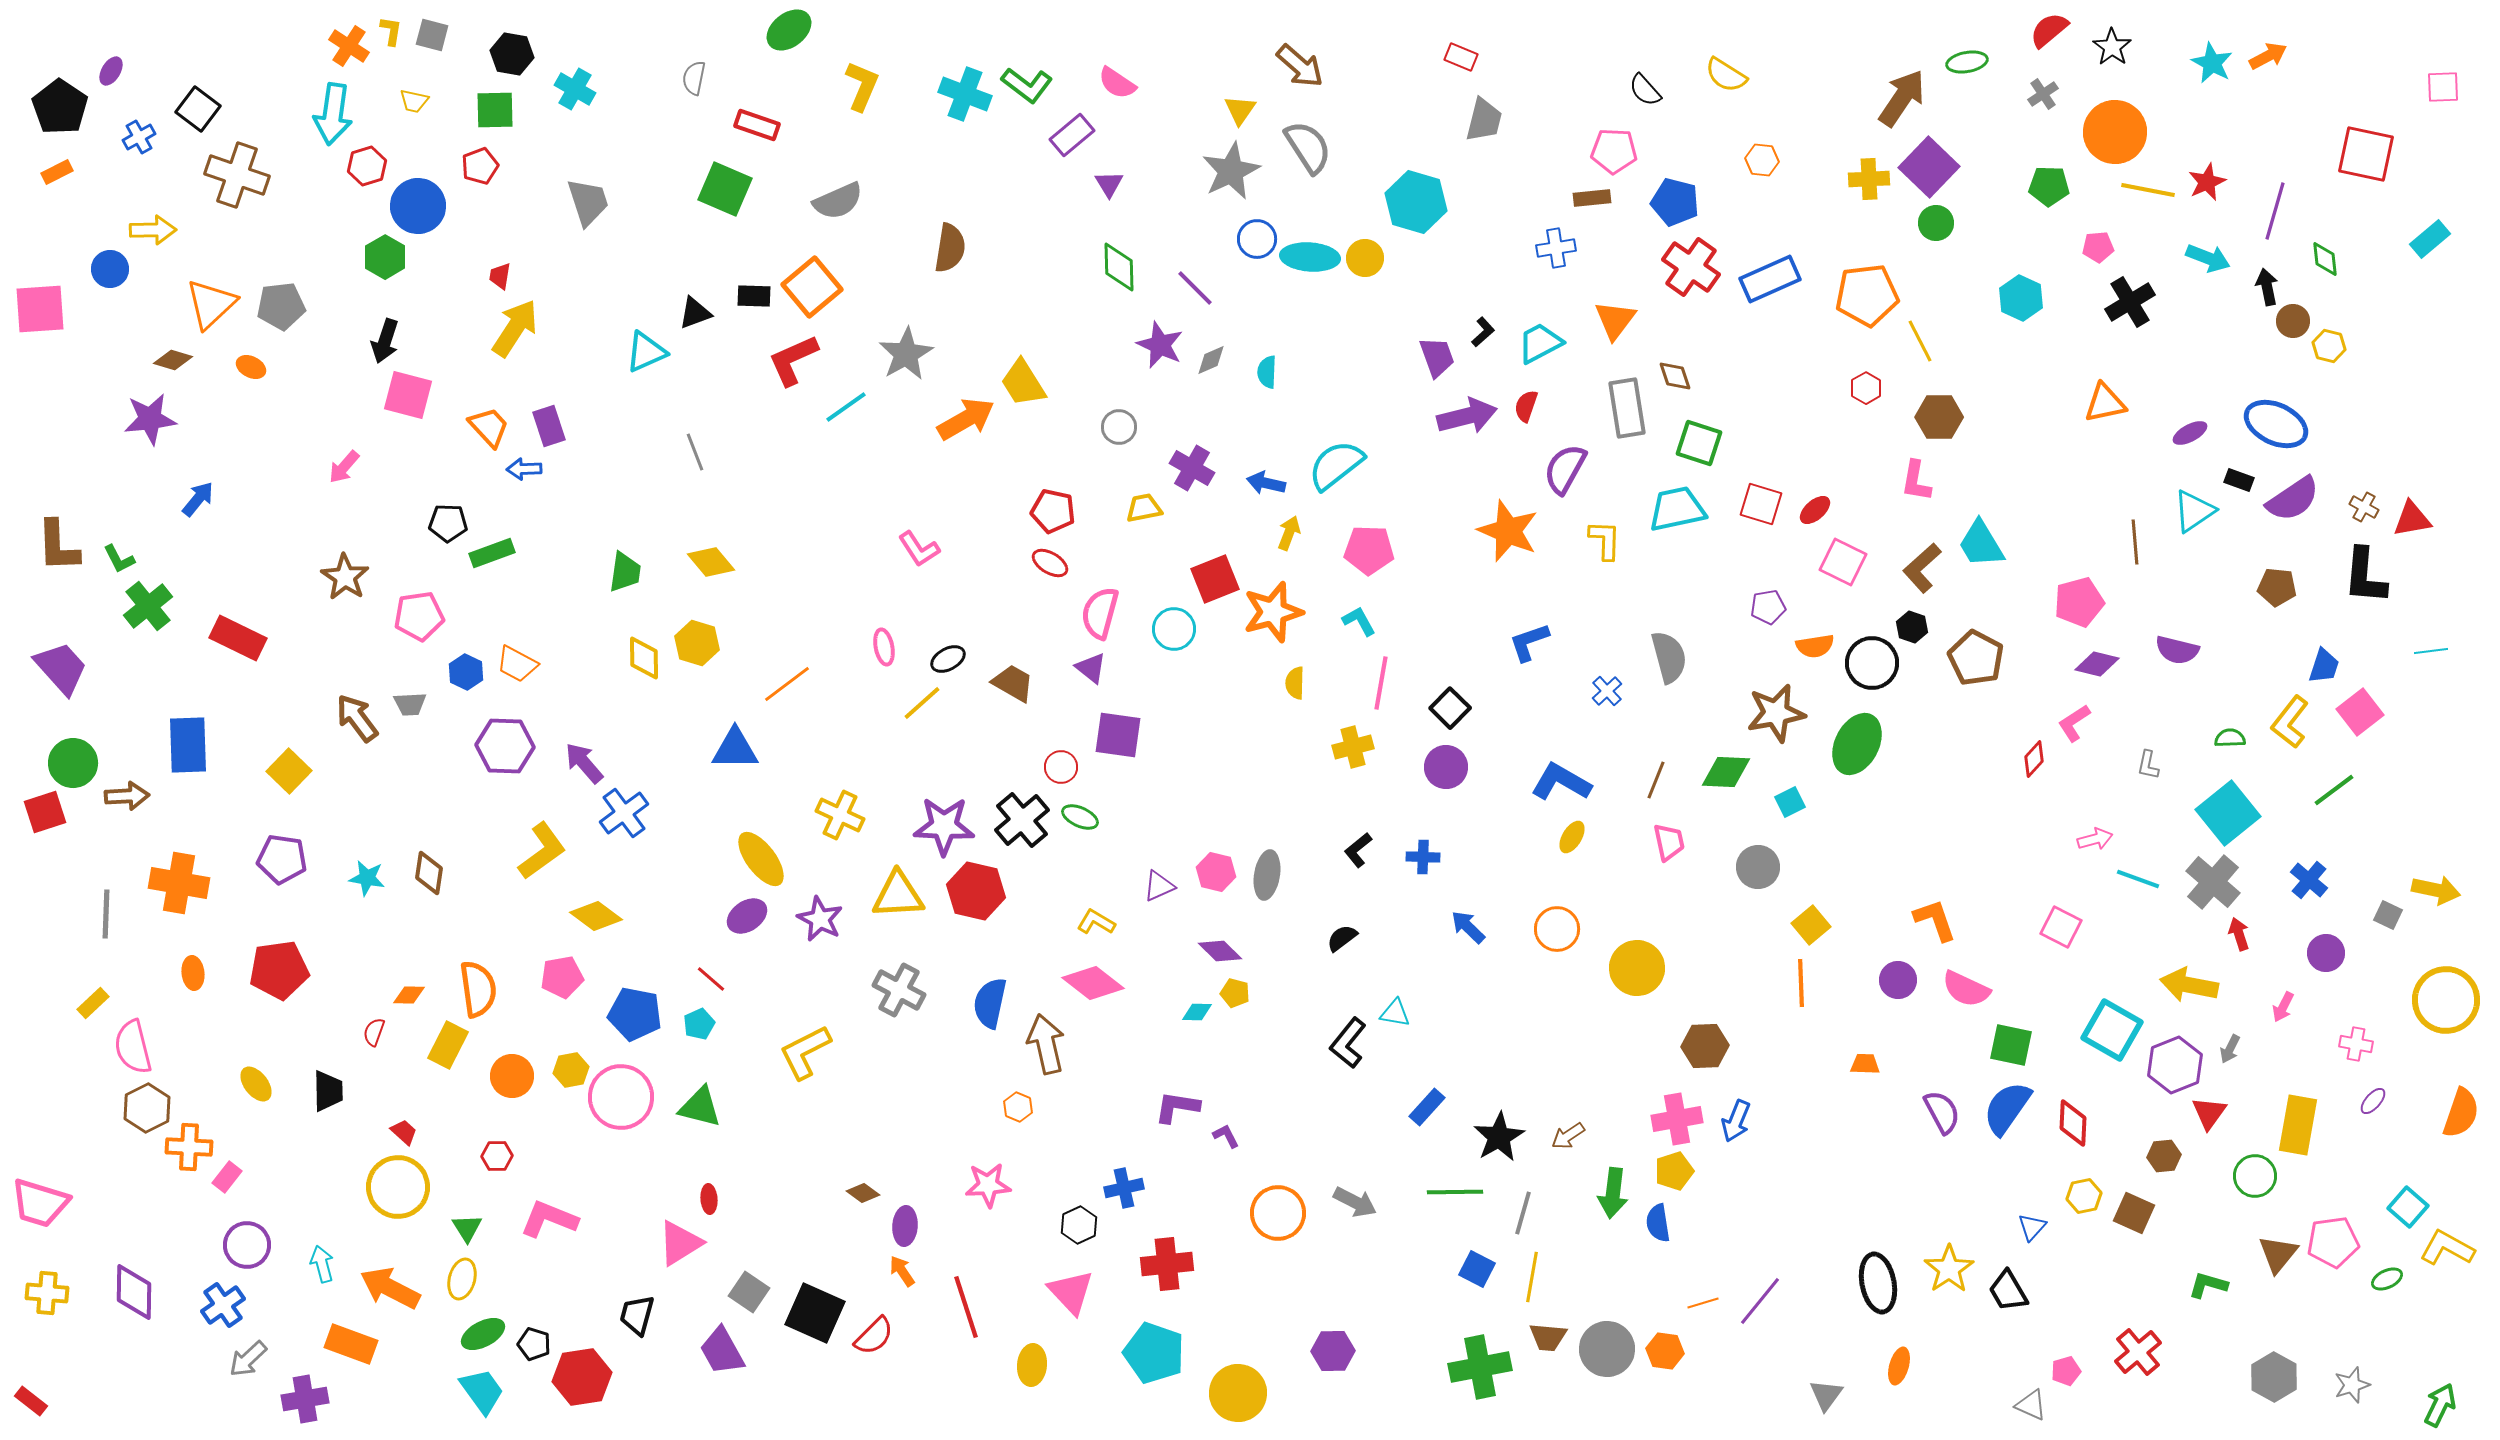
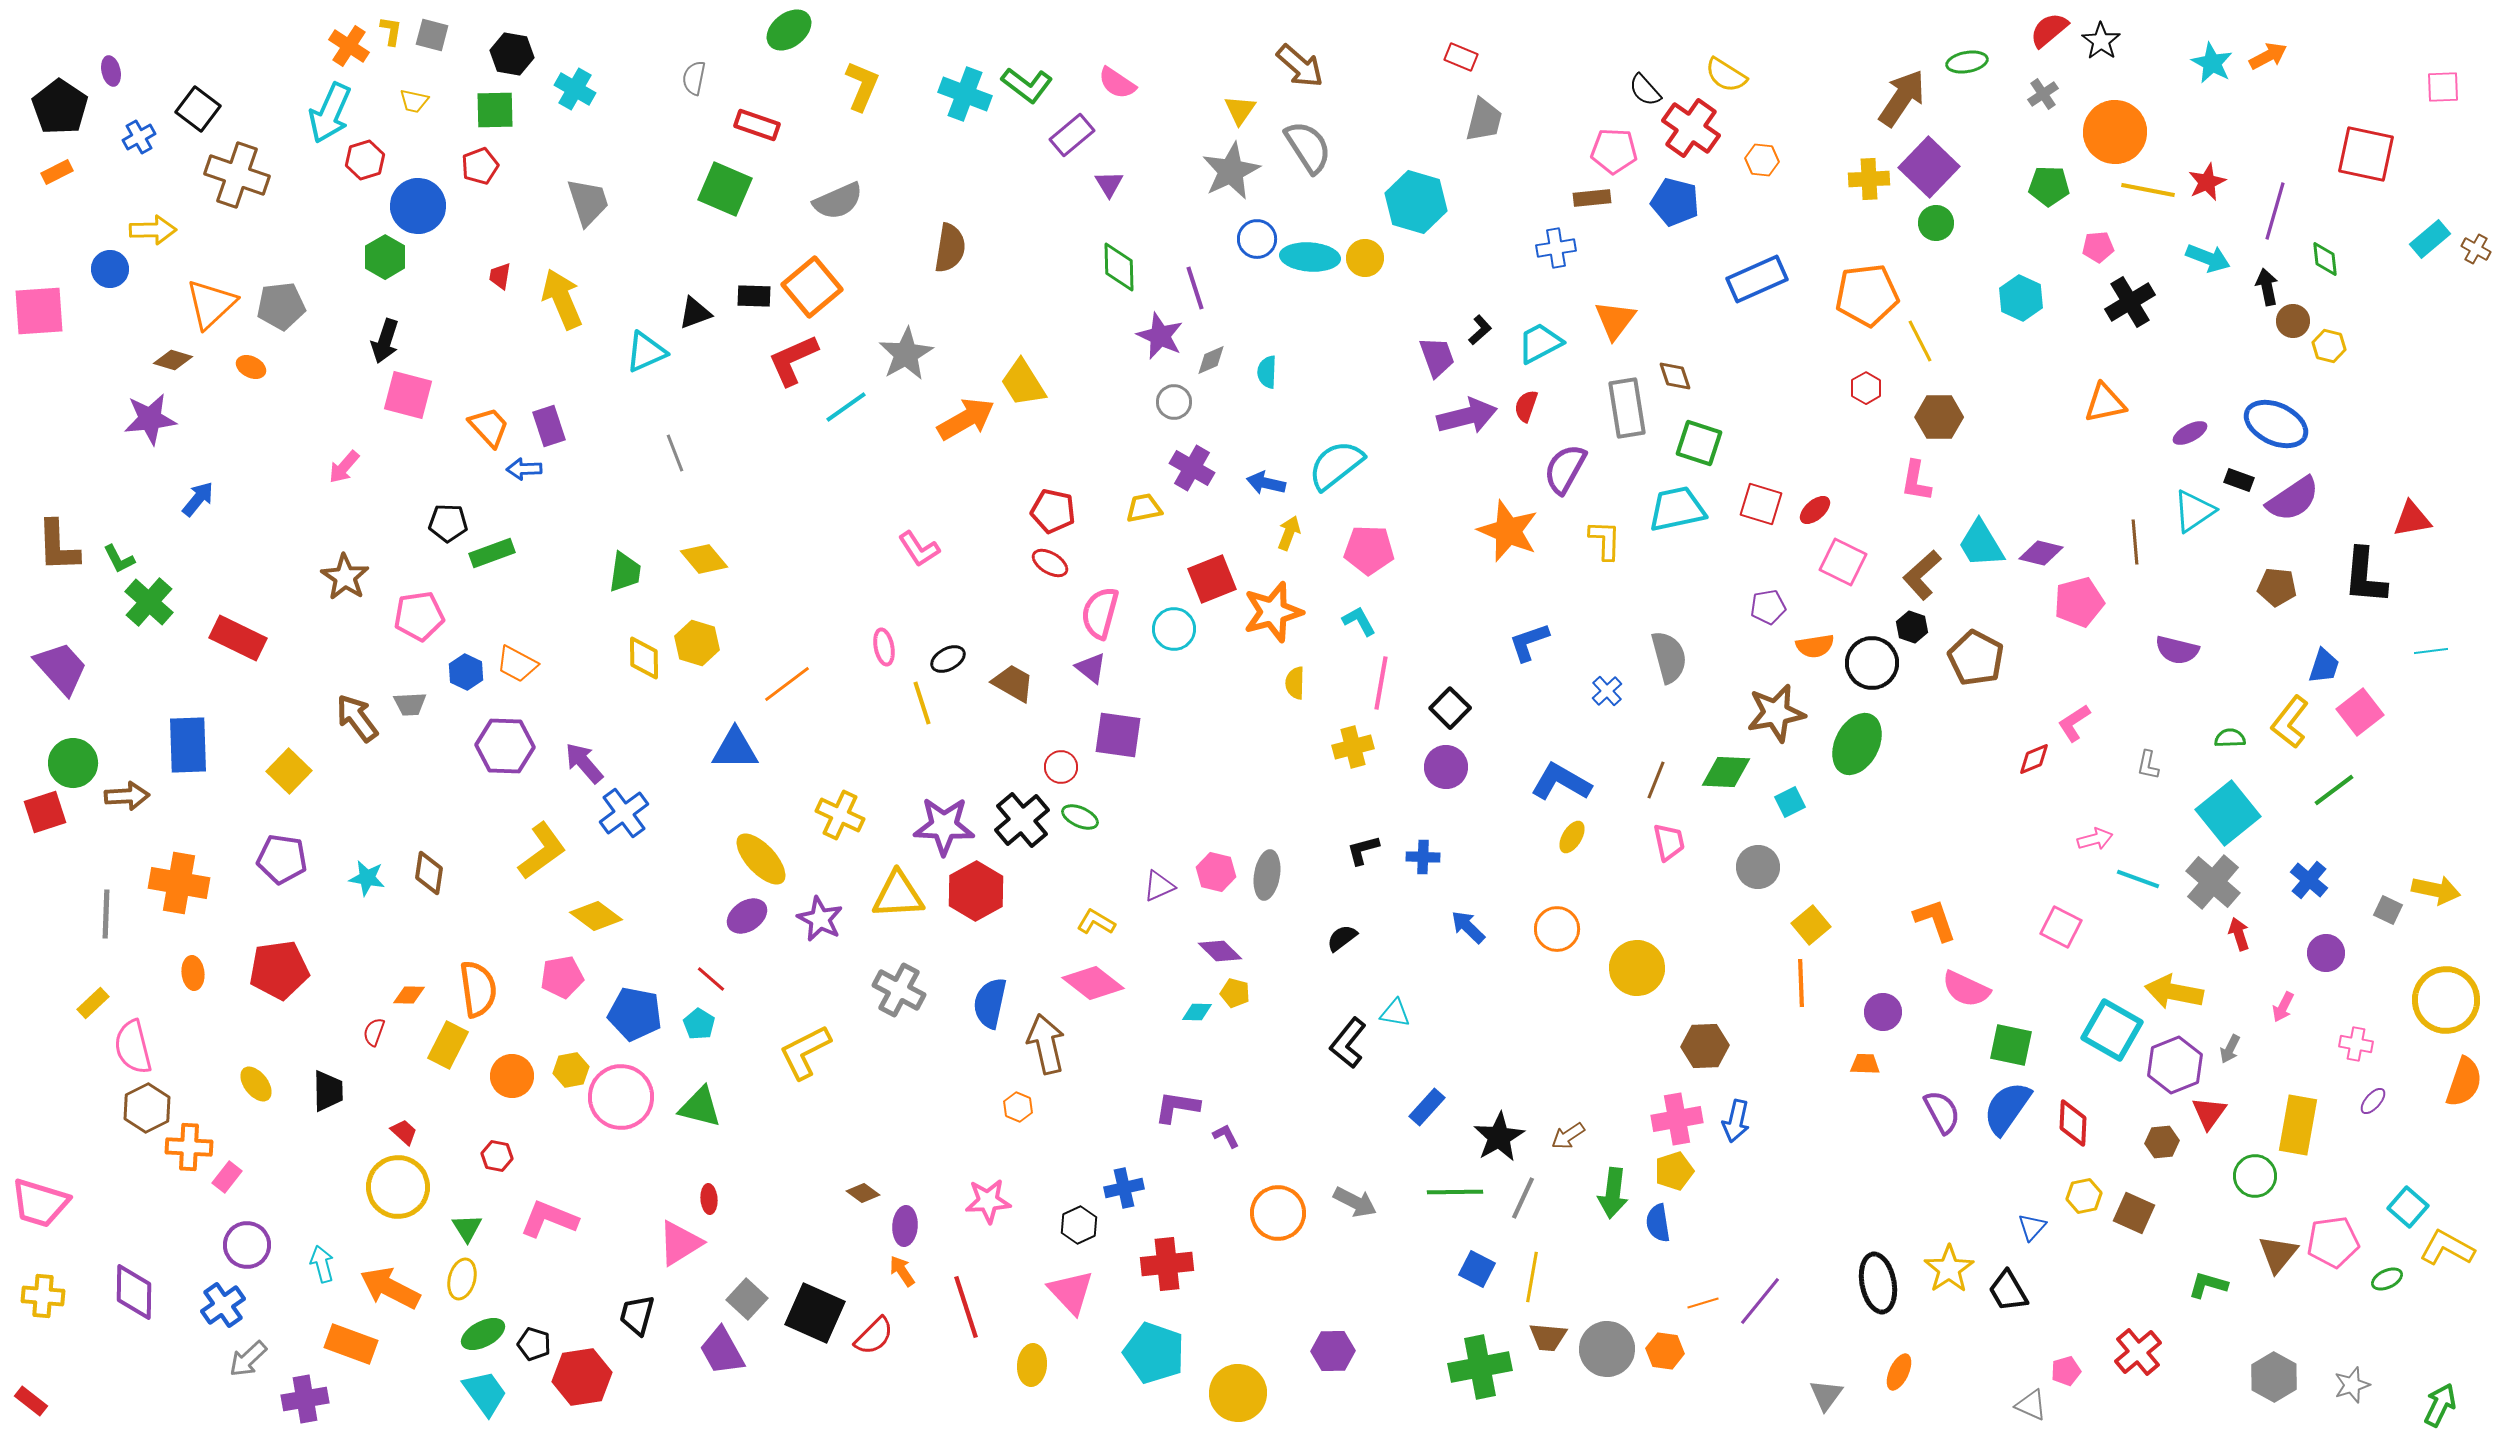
black star at (2112, 47): moved 11 px left, 6 px up
purple ellipse at (111, 71): rotated 44 degrees counterclockwise
cyan arrow at (333, 114): moved 3 px left, 1 px up; rotated 16 degrees clockwise
red hexagon at (367, 166): moved 2 px left, 6 px up
red cross at (1691, 267): moved 139 px up
blue rectangle at (1770, 279): moved 13 px left
purple line at (1195, 288): rotated 27 degrees clockwise
pink square at (40, 309): moved 1 px left, 2 px down
yellow arrow at (515, 328): moved 47 px right, 29 px up; rotated 56 degrees counterclockwise
black L-shape at (1483, 332): moved 3 px left, 2 px up
purple star at (1160, 345): moved 9 px up
gray circle at (1119, 427): moved 55 px right, 25 px up
gray line at (695, 452): moved 20 px left, 1 px down
brown cross at (2364, 507): moved 112 px right, 258 px up
yellow diamond at (711, 562): moved 7 px left, 3 px up
brown L-shape at (1922, 568): moved 7 px down
red square at (1215, 579): moved 3 px left
green cross at (148, 606): moved 1 px right, 4 px up; rotated 9 degrees counterclockwise
purple diamond at (2097, 664): moved 56 px left, 111 px up
yellow line at (922, 703): rotated 66 degrees counterclockwise
red diamond at (2034, 759): rotated 24 degrees clockwise
black L-shape at (1358, 850): moved 5 px right; rotated 24 degrees clockwise
yellow ellipse at (761, 859): rotated 6 degrees counterclockwise
red hexagon at (976, 891): rotated 18 degrees clockwise
gray square at (2388, 915): moved 5 px up
purple circle at (1898, 980): moved 15 px left, 32 px down
yellow arrow at (2189, 985): moved 15 px left, 7 px down
cyan pentagon at (699, 1024): rotated 16 degrees counterclockwise
orange semicircle at (2461, 1113): moved 3 px right, 31 px up
blue arrow at (1736, 1121): rotated 9 degrees counterclockwise
red hexagon at (497, 1156): rotated 12 degrees clockwise
brown hexagon at (2164, 1156): moved 2 px left, 14 px up
pink star at (988, 1185): moved 16 px down
gray line at (1523, 1213): moved 15 px up; rotated 9 degrees clockwise
gray square at (749, 1292): moved 2 px left, 7 px down; rotated 9 degrees clockwise
yellow cross at (47, 1293): moved 4 px left, 3 px down
orange ellipse at (1899, 1366): moved 6 px down; rotated 9 degrees clockwise
cyan trapezoid at (482, 1391): moved 3 px right, 2 px down
